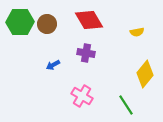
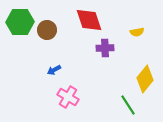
red diamond: rotated 12 degrees clockwise
brown circle: moved 6 px down
purple cross: moved 19 px right, 5 px up; rotated 12 degrees counterclockwise
blue arrow: moved 1 px right, 5 px down
yellow diamond: moved 5 px down
pink cross: moved 14 px left, 1 px down
green line: moved 2 px right
